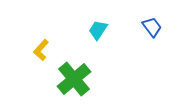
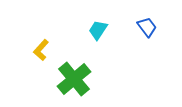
blue trapezoid: moved 5 px left
